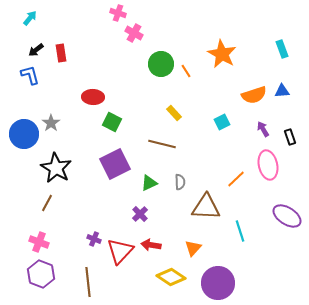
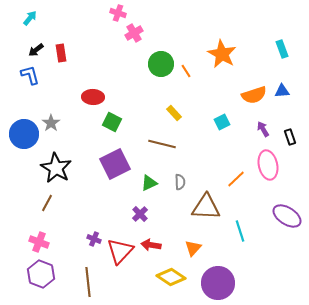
pink cross at (134, 33): rotated 30 degrees clockwise
